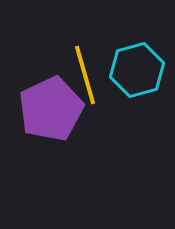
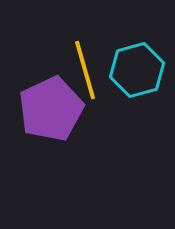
yellow line: moved 5 px up
